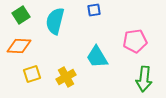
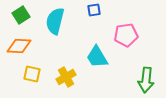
pink pentagon: moved 9 px left, 6 px up
yellow square: rotated 30 degrees clockwise
green arrow: moved 2 px right, 1 px down
